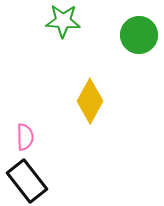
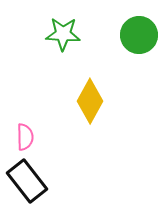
green star: moved 13 px down
